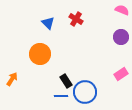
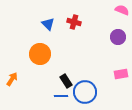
red cross: moved 2 px left, 3 px down; rotated 16 degrees counterclockwise
blue triangle: moved 1 px down
purple circle: moved 3 px left
pink rectangle: rotated 24 degrees clockwise
